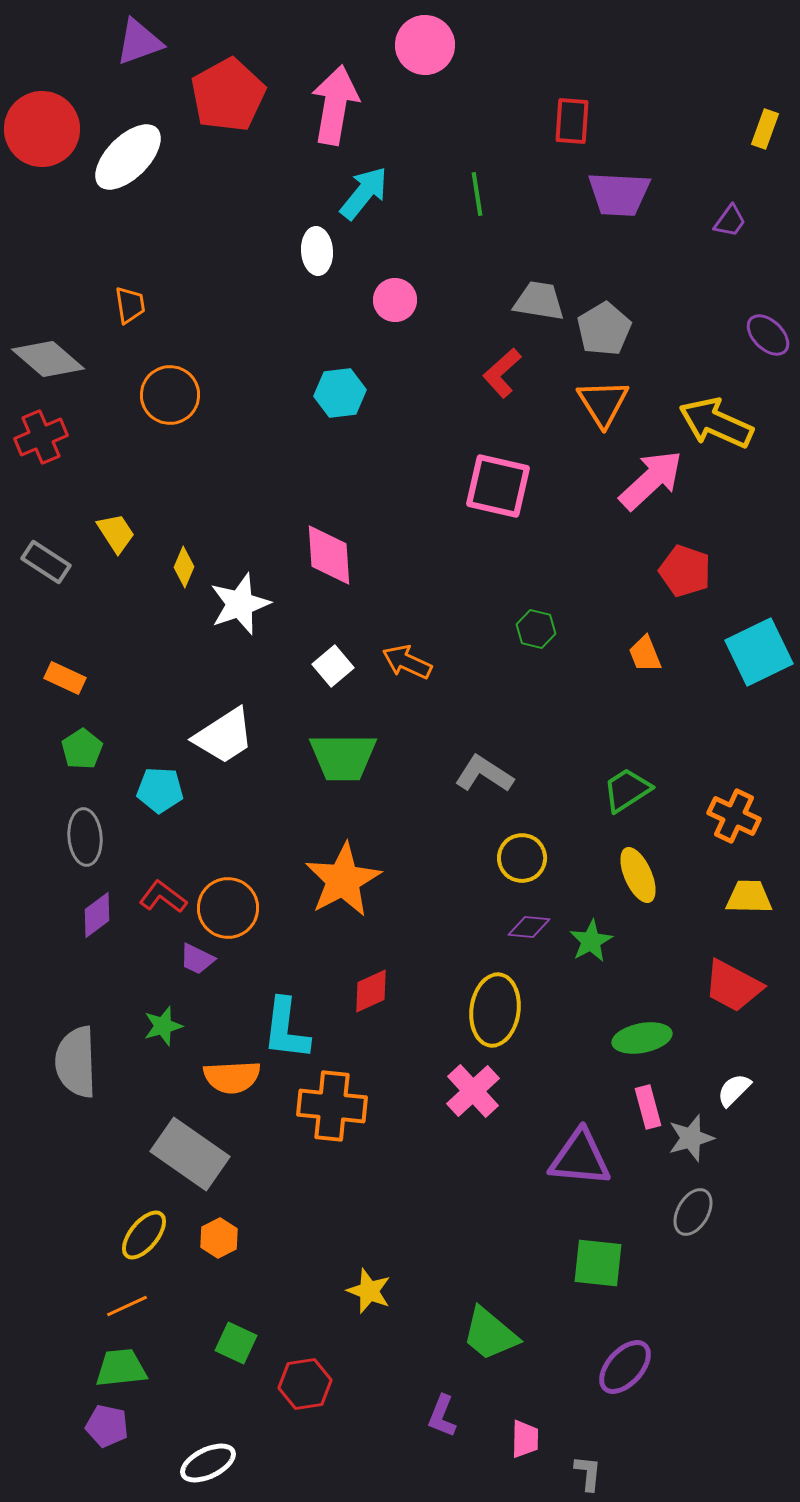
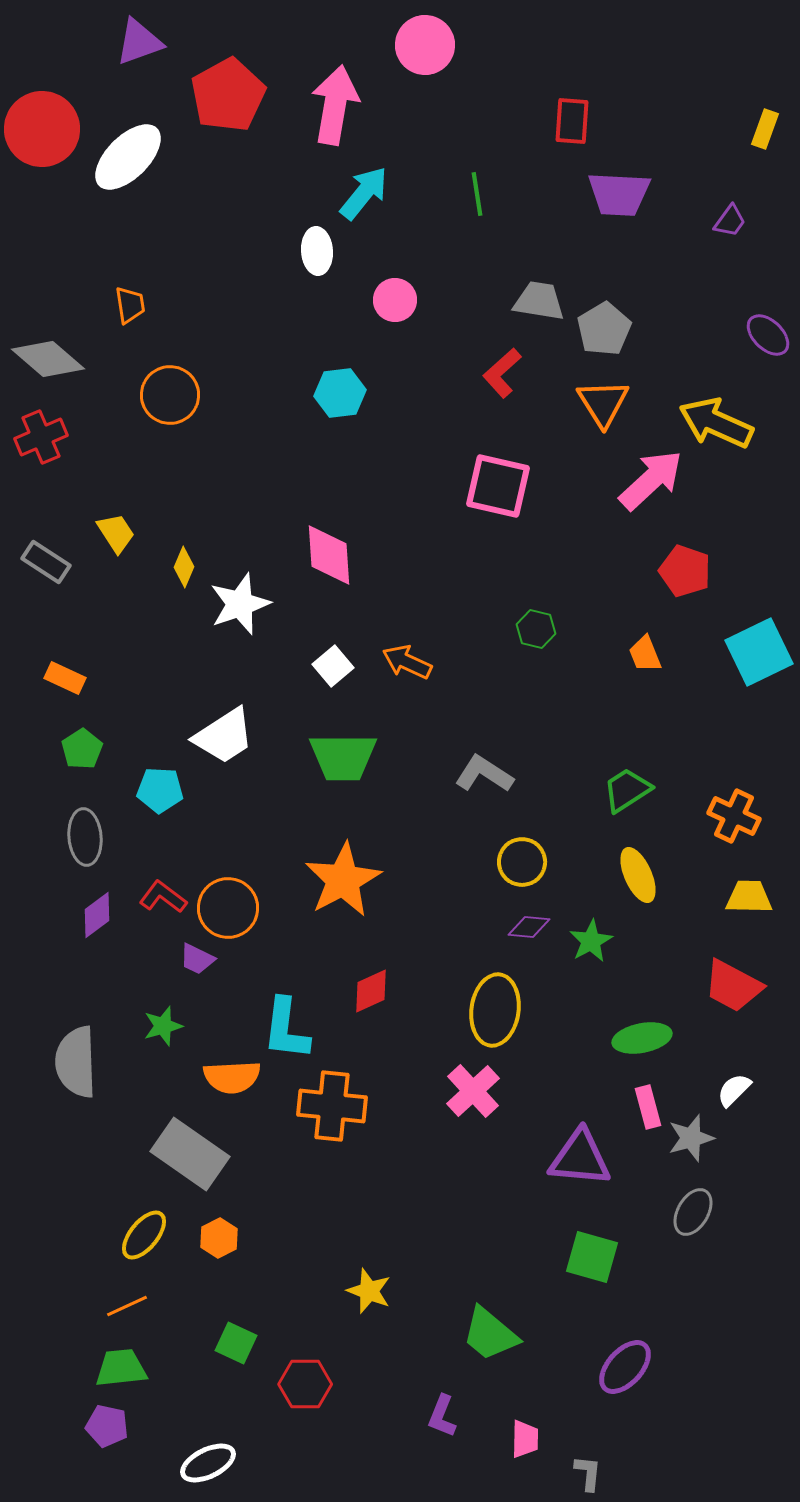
yellow circle at (522, 858): moved 4 px down
green square at (598, 1263): moved 6 px left, 6 px up; rotated 10 degrees clockwise
red hexagon at (305, 1384): rotated 9 degrees clockwise
